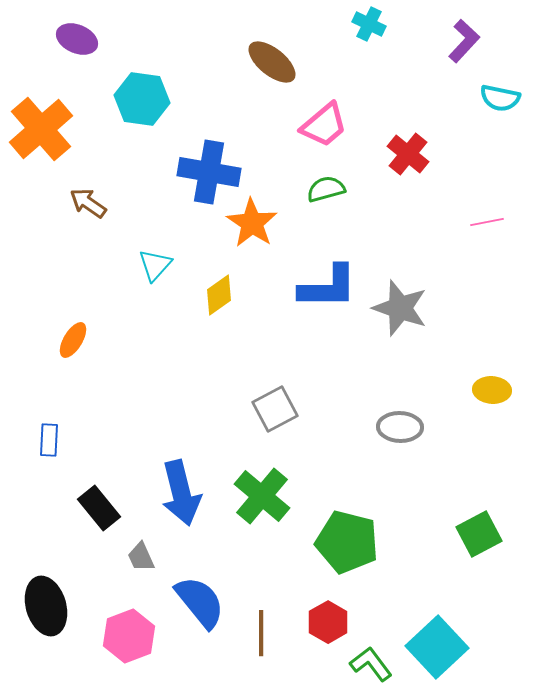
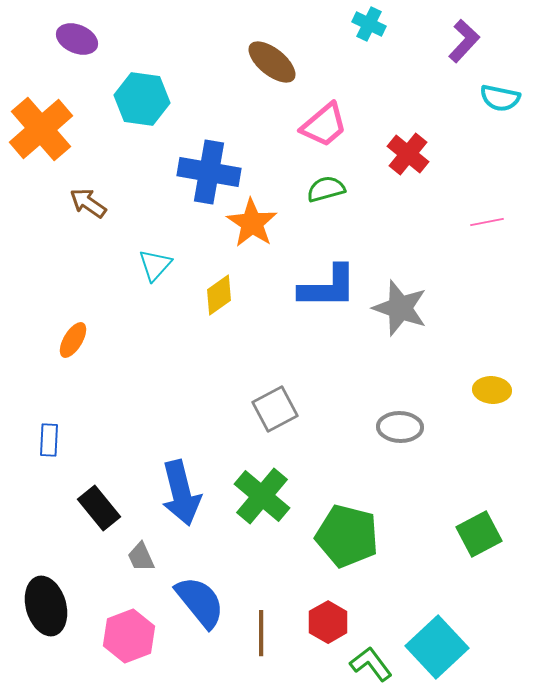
green pentagon: moved 6 px up
